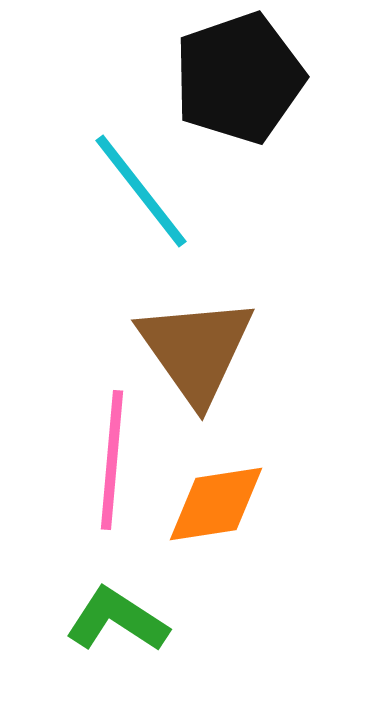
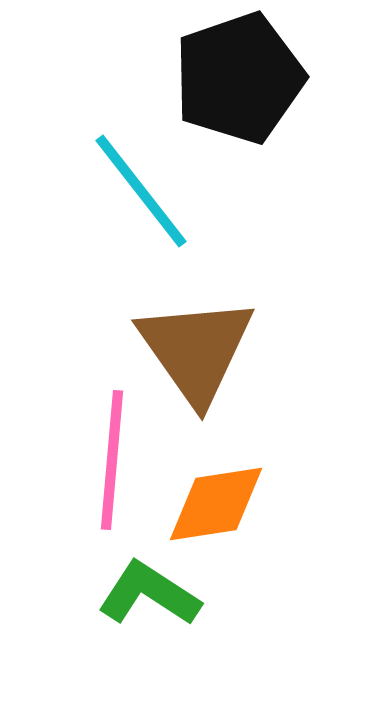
green L-shape: moved 32 px right, 26 px up
